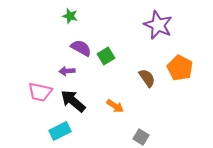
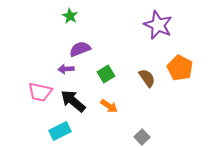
green star: rotated 14 degrees clockwise
purple semicircle: moved 1 px left, 1 px down; rotated 50 degrees counterclockwise
green square: moved 18 px down
purple arrow: moved 1 px left, 2 px up
orange arrow: moved 6 px left
gray square: moved 1 px right; rotated 14 degrees clockwise
